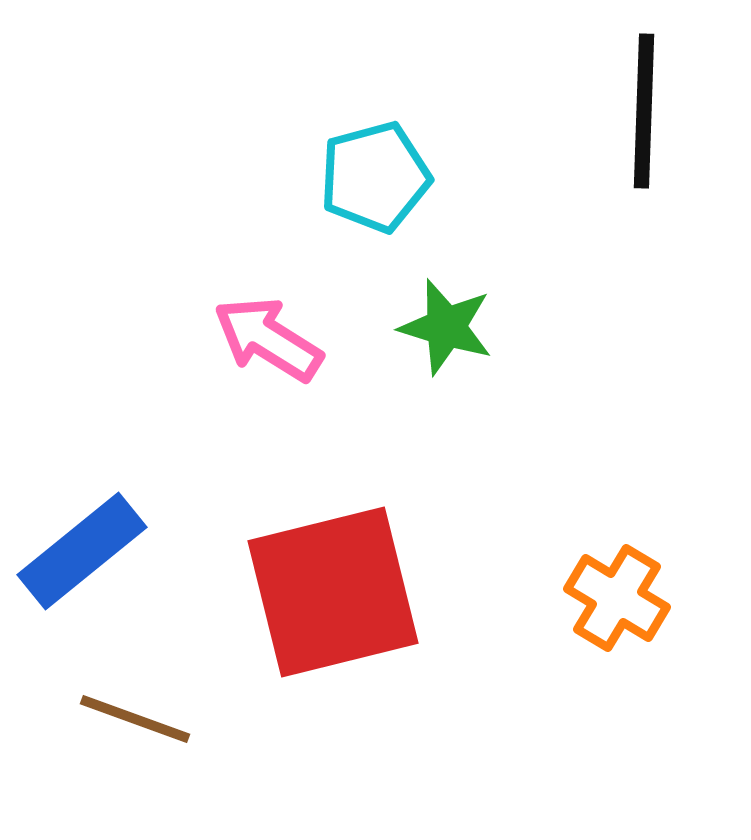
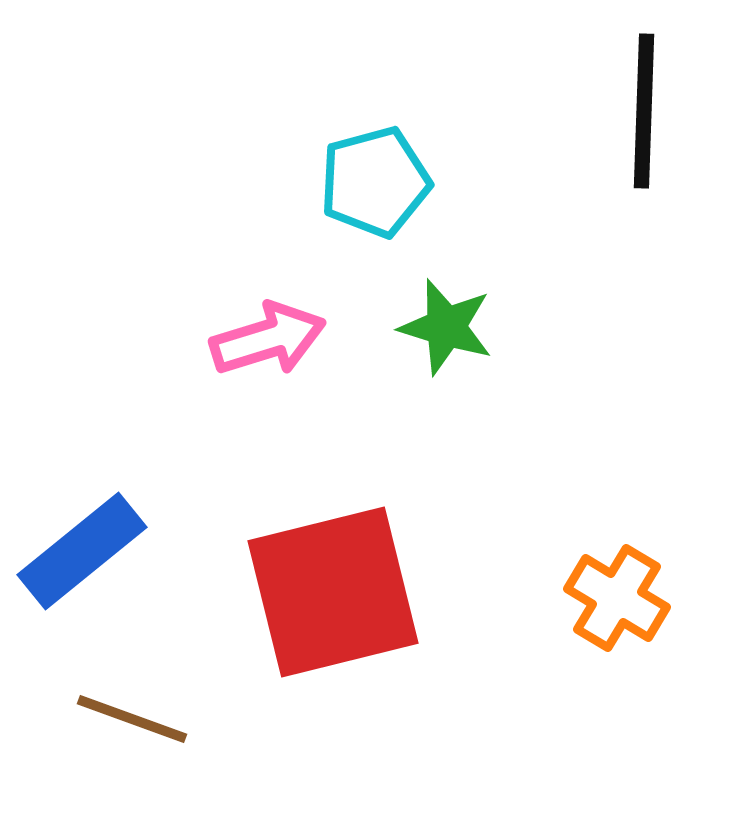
cyan pentagon: moved 5 px down
pink arrow: rotated 131 degrees clockwise
brown line: moved 3 px left
